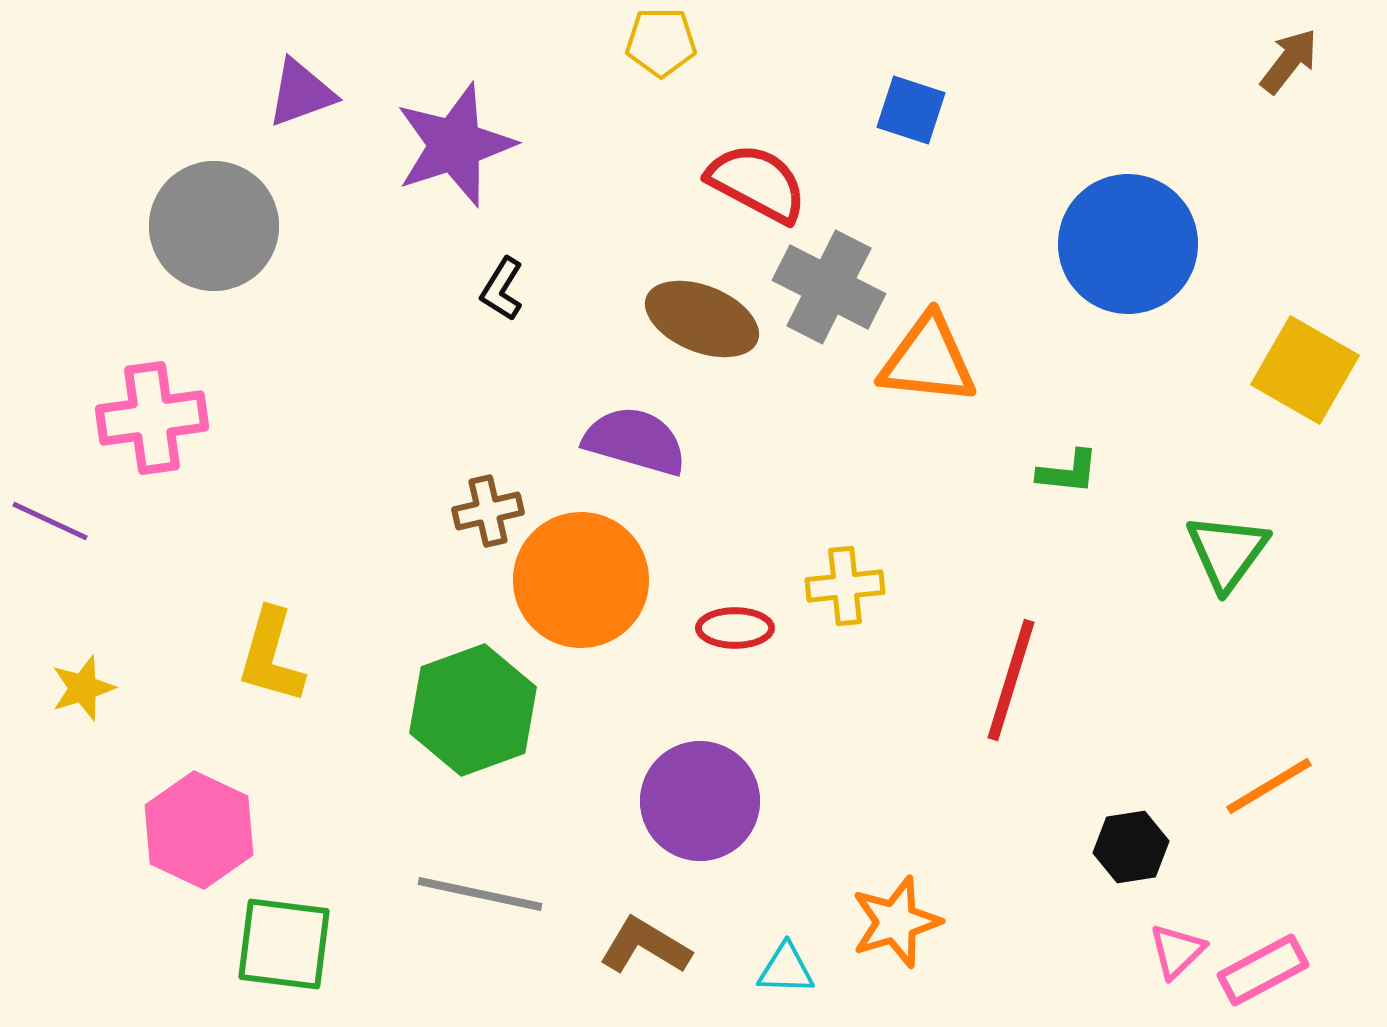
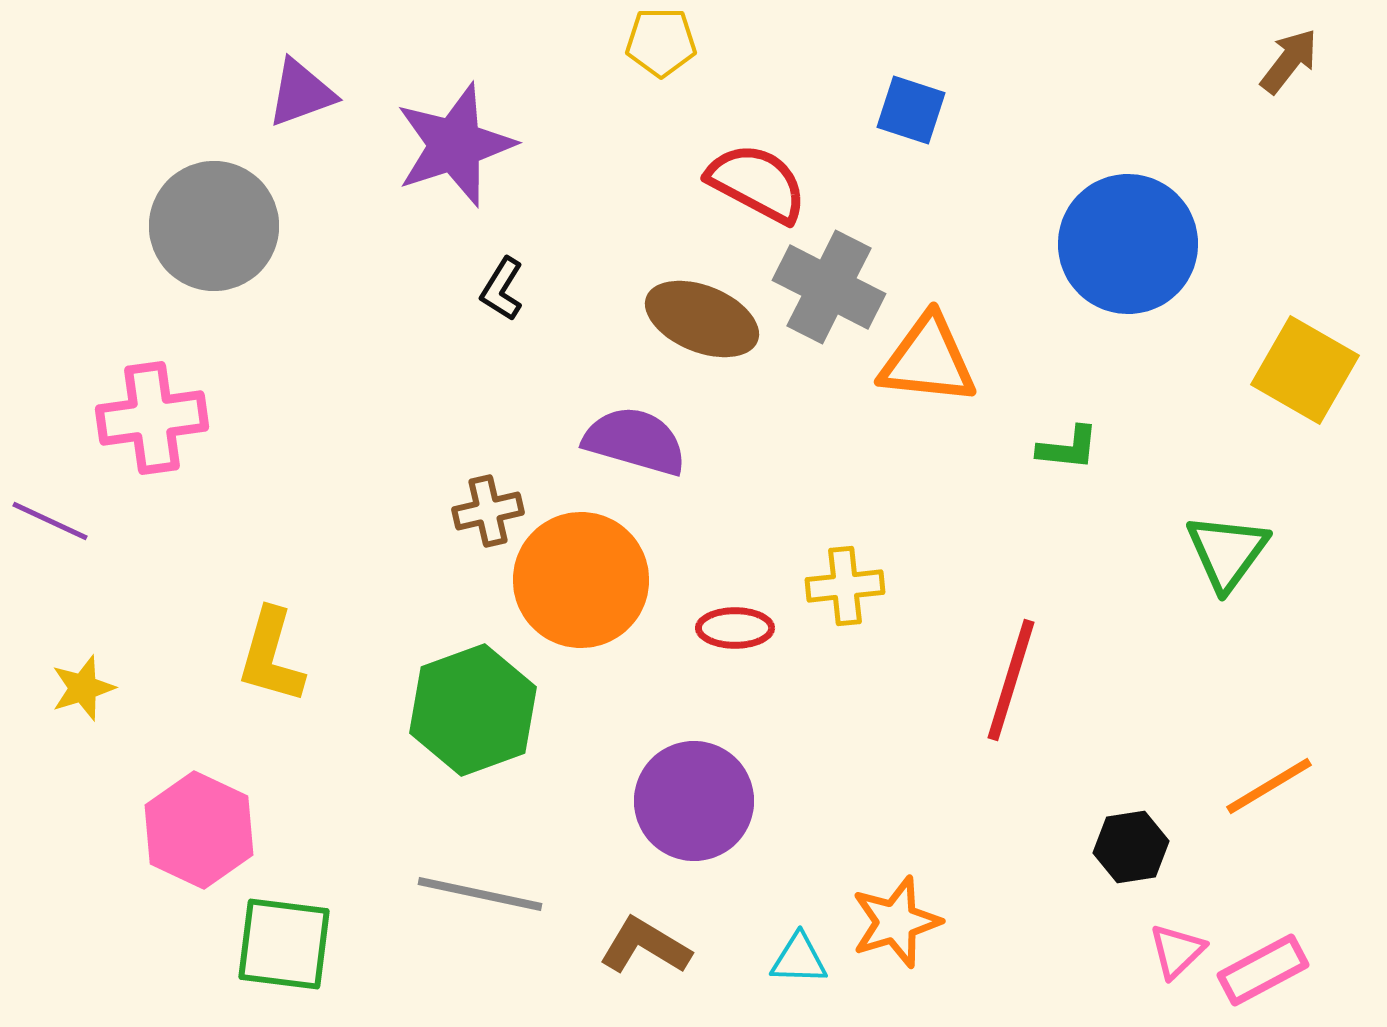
green L-shape: moved 24 px up
purple circle: moved 6 px left
cyan triangle: moved 13 px right, 10 px up
